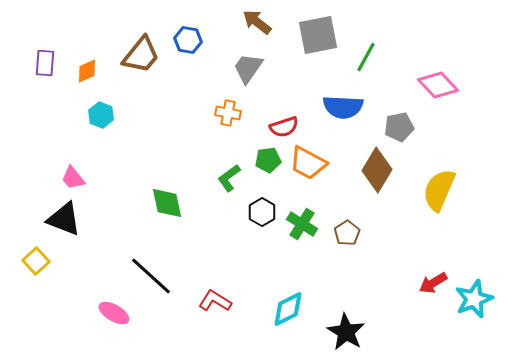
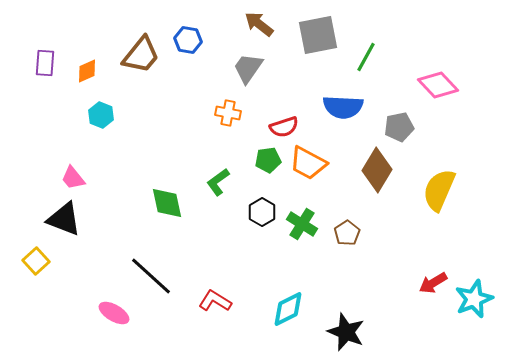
brown arrow: moved 2 px right, 2 px down
green L-shape: moved 11 px left, 4 px down
black star: rotated 9 degrees counterclockwise
